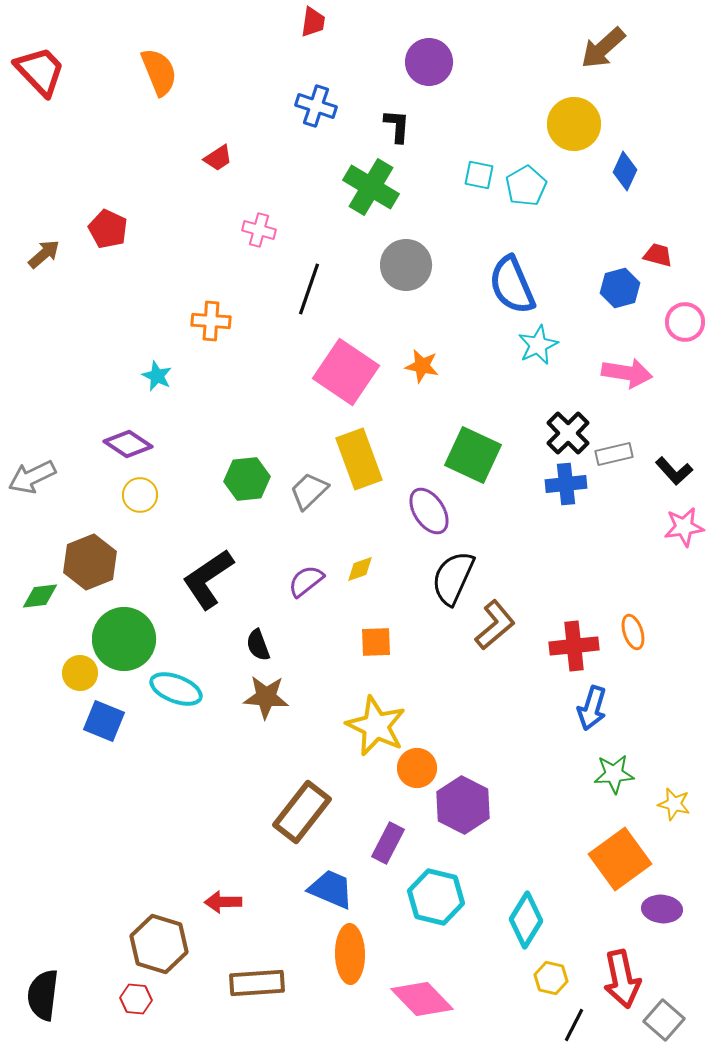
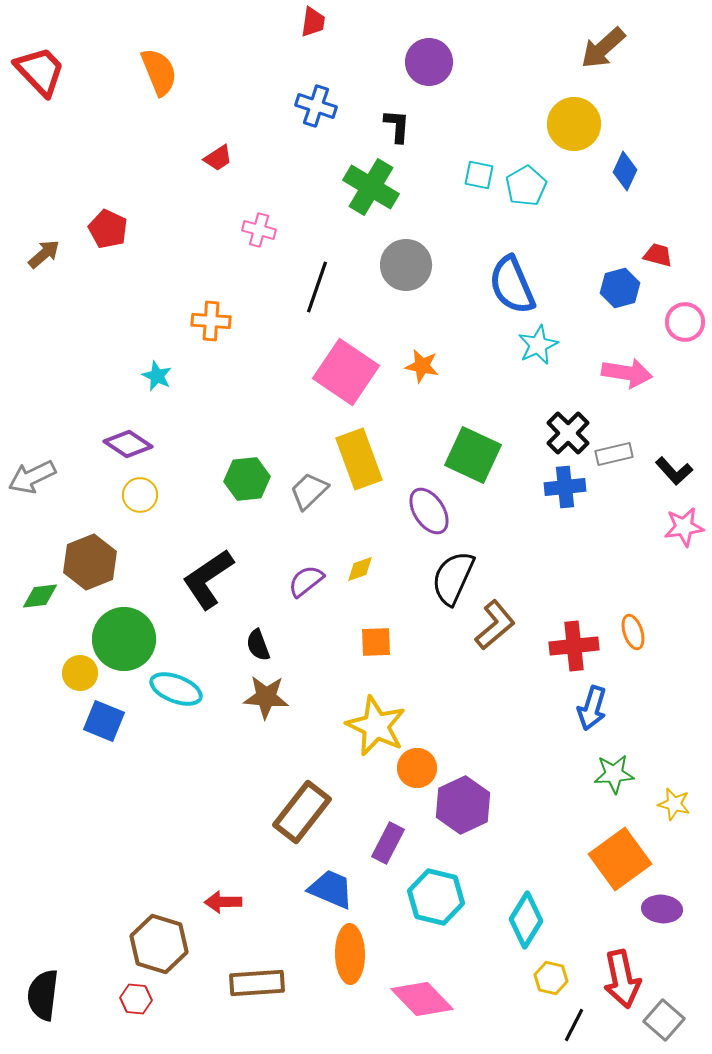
black line at (309, 289): moved 8 px right, 2 px up
blue cross at (566, 484): moved 1 px left, 3 px down
purple hexagon at (463, 805): rotated 8 degrees clockwise
